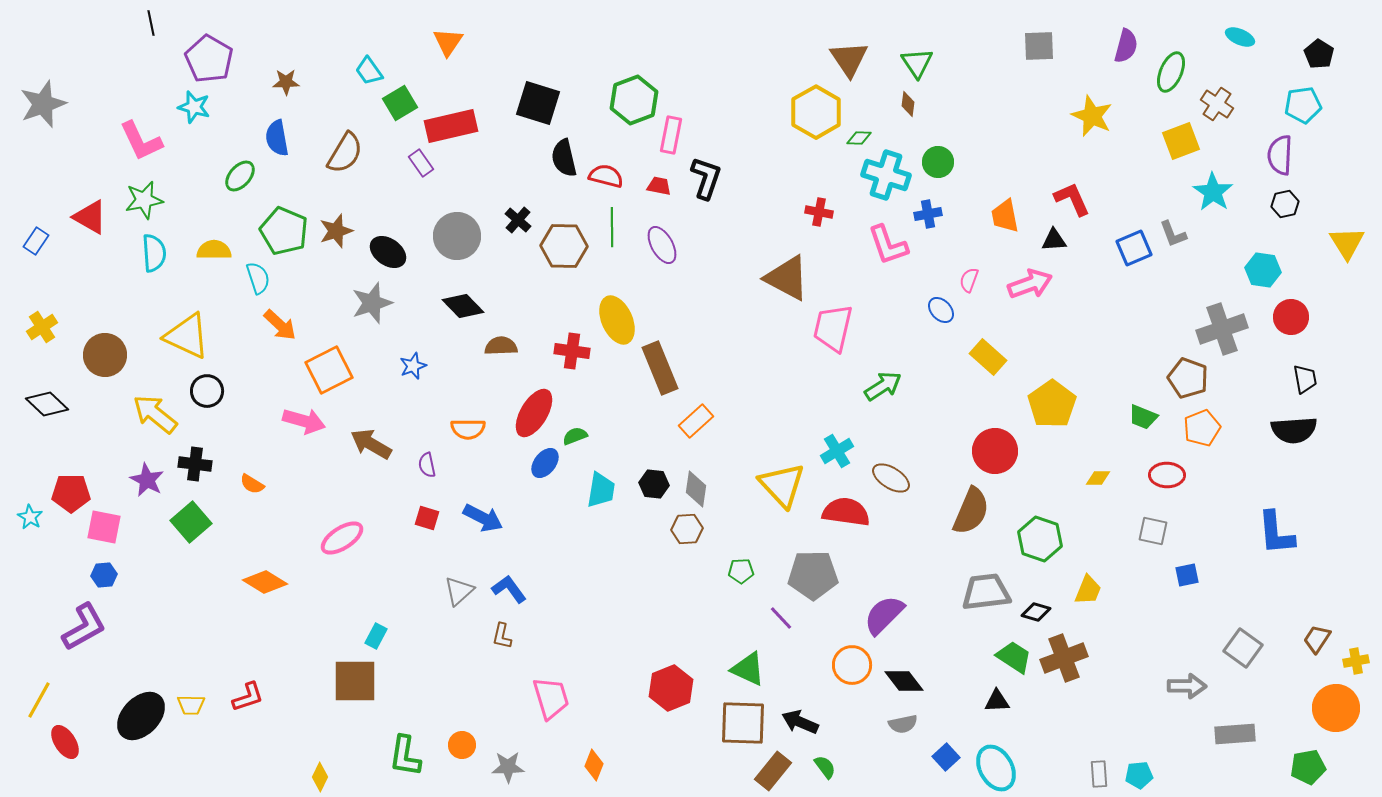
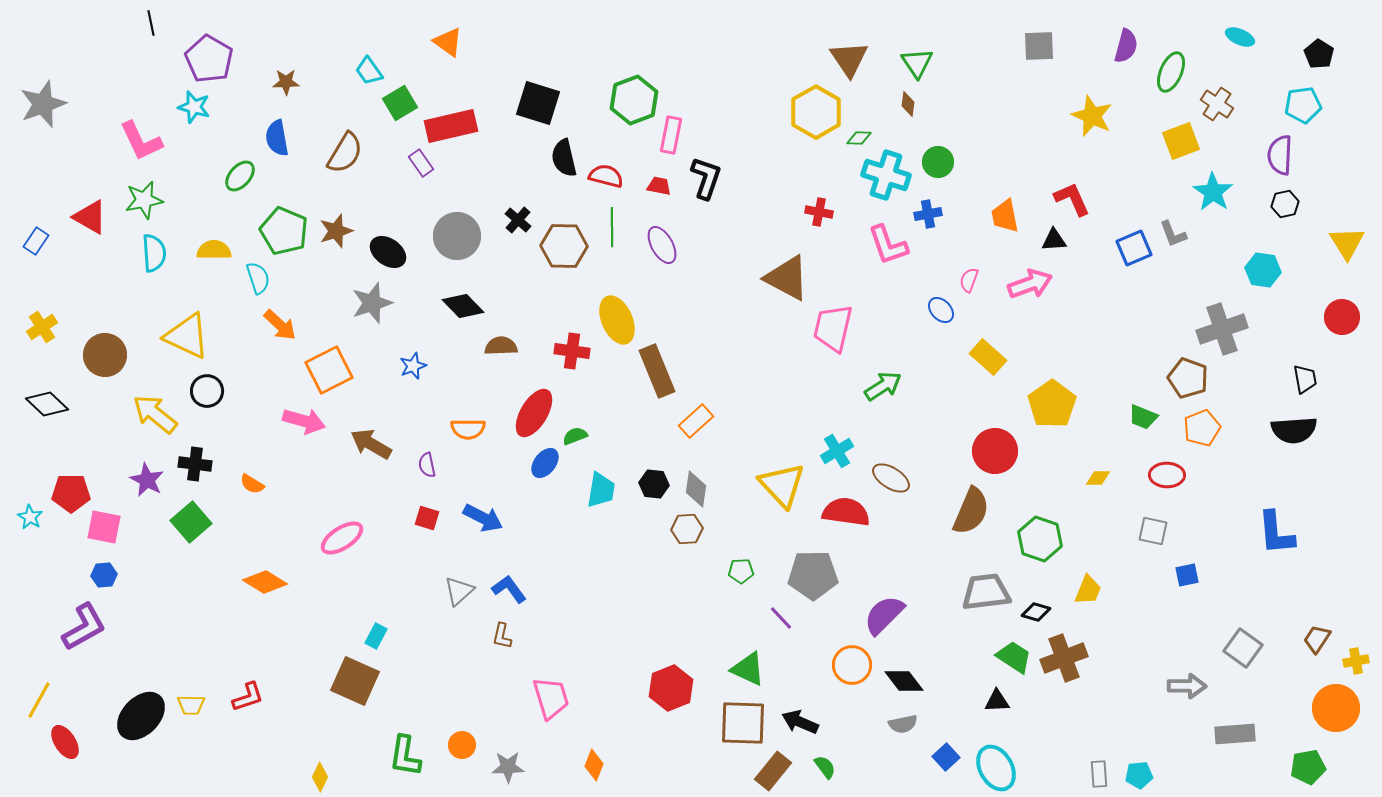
orange triangle at (448, 42): rotated 28 degrees counterclockwise
red circle at (1291, 317): moved 51 px right
brown rectangle at (660, 368): moved 3 px left, 3 px down
brown square at (355, 681): rotated 24 degrees clockwise
